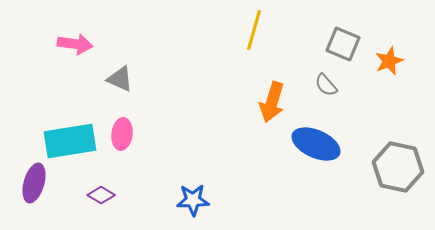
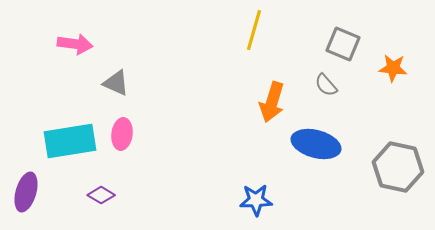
orange star: moved 4 px right, 7 px down; rotated 28 degrees clockwise
gray triangle: moved 4 px left, 4 px down
blue ellipse: rotated 9 degrees counterclockwise
purple ellipse: moved 8 px left, 9 px down
blue star: moved 63 px right
